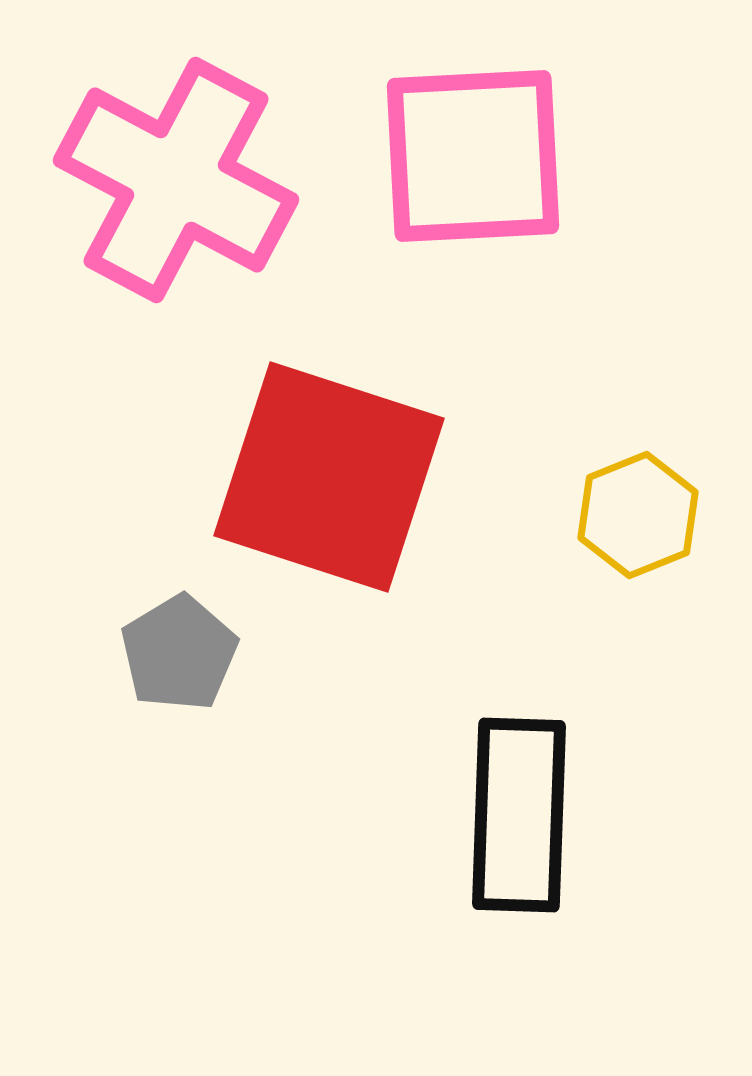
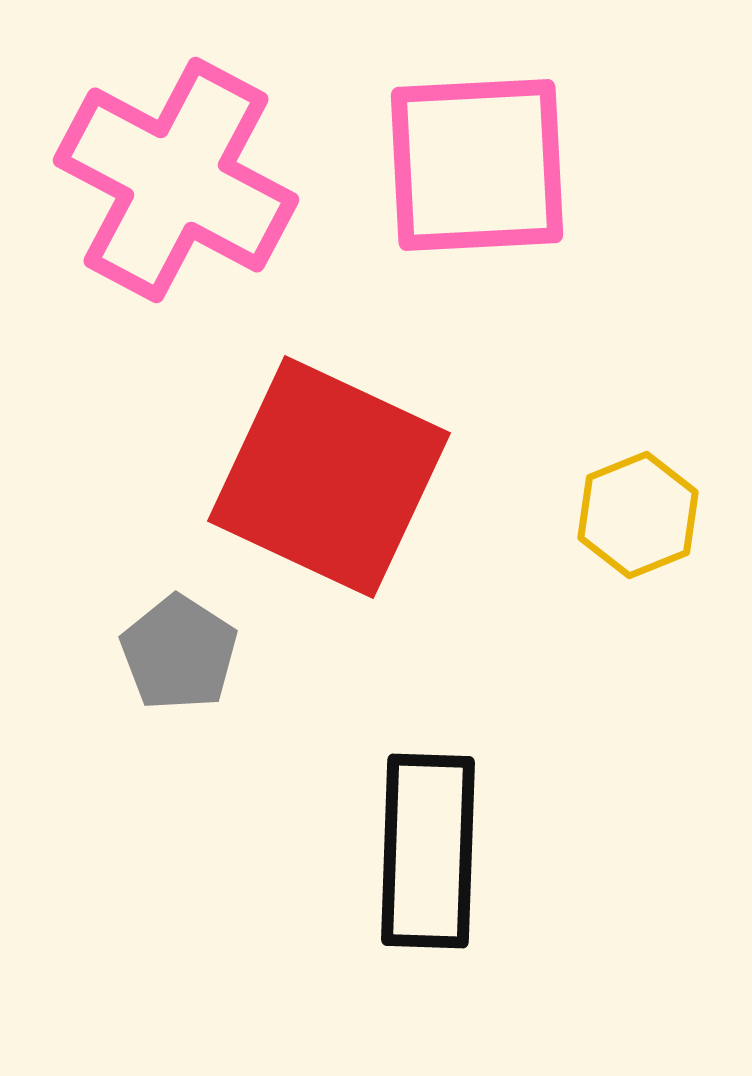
pink square: moved 4 px right, 9 px down
red square: rotated 7 degrees clockwise
gray pentagon: rotated 8 degrees counterclockwise
black rectangle: moved 91 px left, 36 px down
